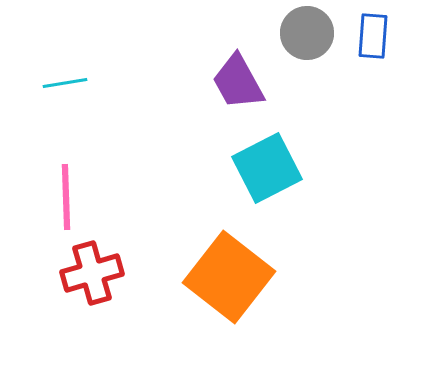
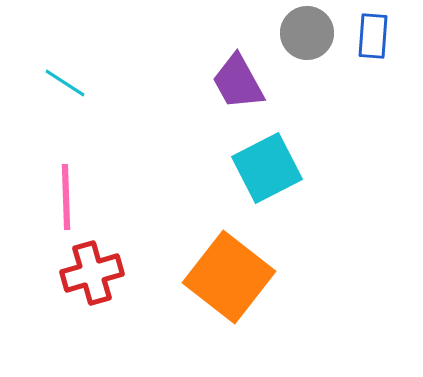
cyan line: rotated 42 degrees clockwise
